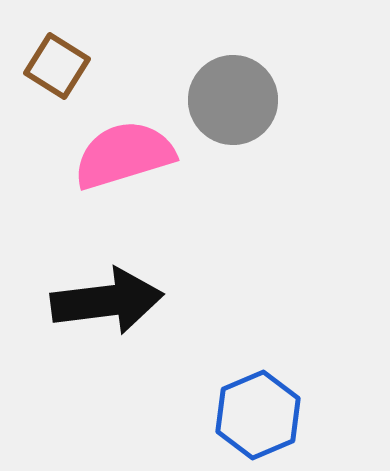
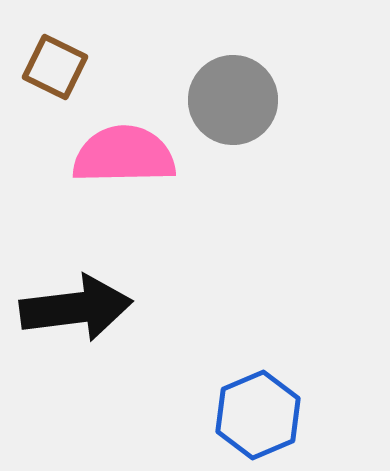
brown square: moved 2 px left, 1 px down; rotated 6 degrees counterclockwise
pink semicircle: rotated 16 degrees clockwise
black arrow: moved 31 px left, 7 px down
